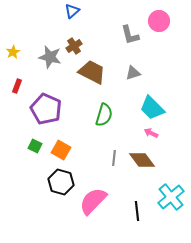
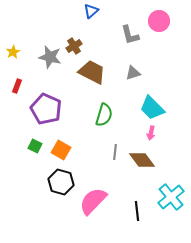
blue triangle: moved 19 px right
pink arrow: rotated 104 degrees counterclockwise
gray line: moved 1 px right, 6 px up
